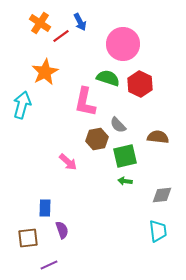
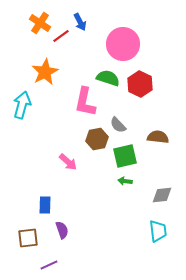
blue rectangle: moved 3 px up
